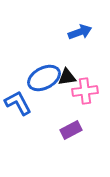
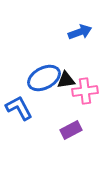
black triangle: moved 1 px left, 3 px down
blue L-shape: moved 1 px right, 5 px down
